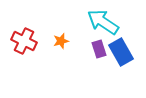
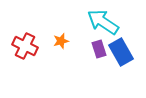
red cross: moved 1 px right, 5 px down
